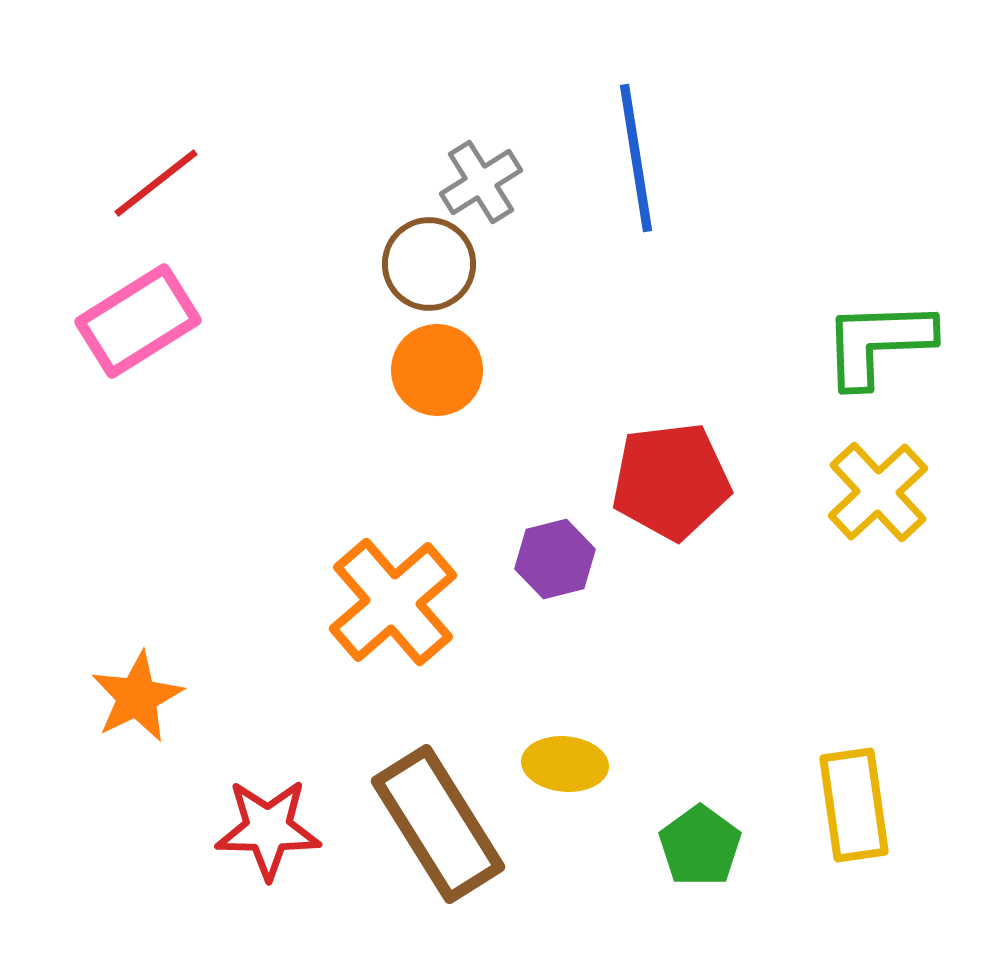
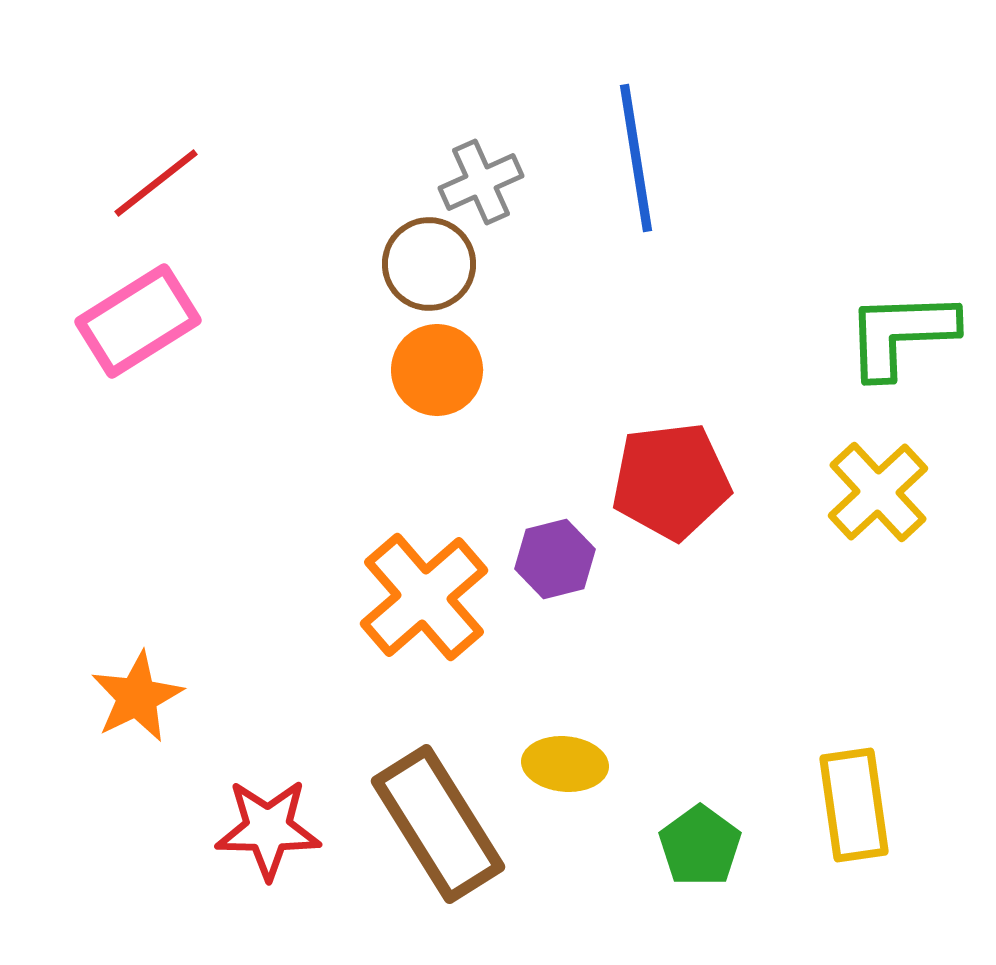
gray cross: rotated 8 degrees clockwise
green L-shape: moved 23 px right, 9 px up
orange cross: moved 31 px right, 5 px up
